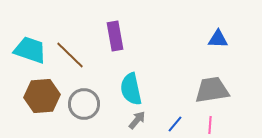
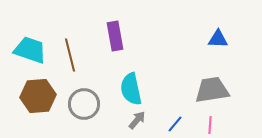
brown line: rotated 32 degrees clockwise
brown hexagon: moved 4 px left
